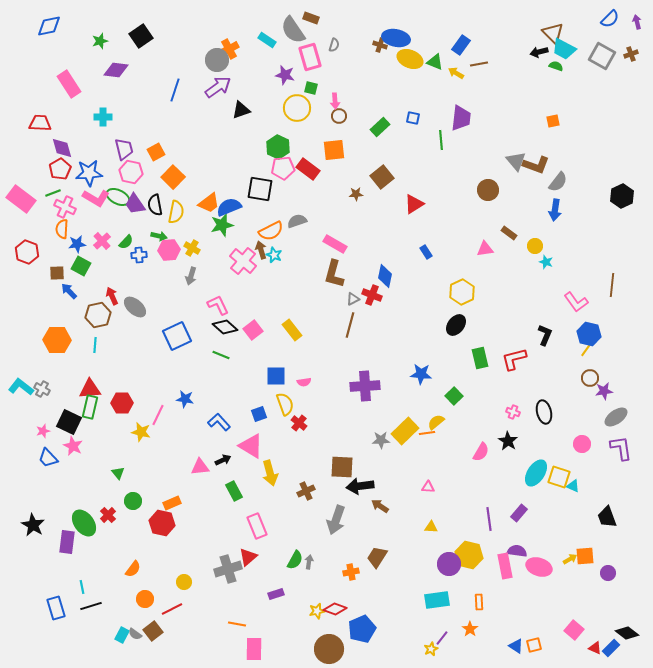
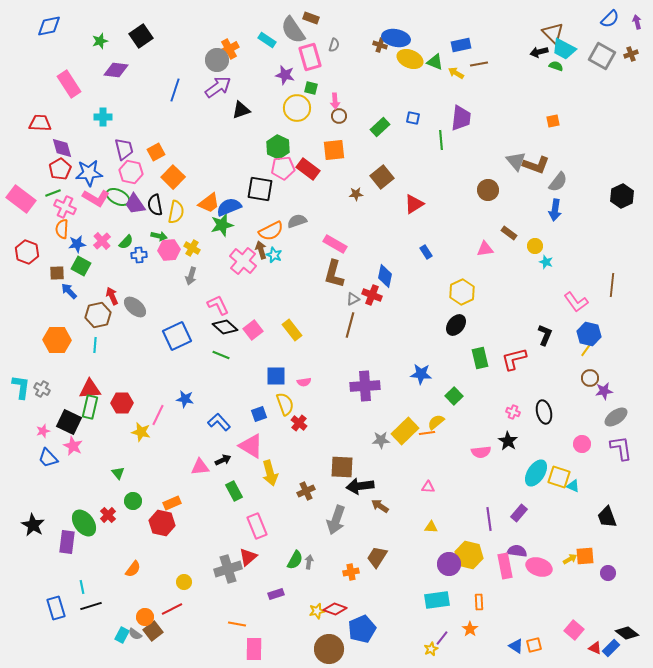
blue rectangle at (461, 45): rotated 42 degrees clockwise
cyan L-shape at (21, 387): rotated 60 degrees clockwise
pink semicircle at (481, 452): rotated 54 degrees clockwise
orange circle at (145, 599): moved 18 px down
